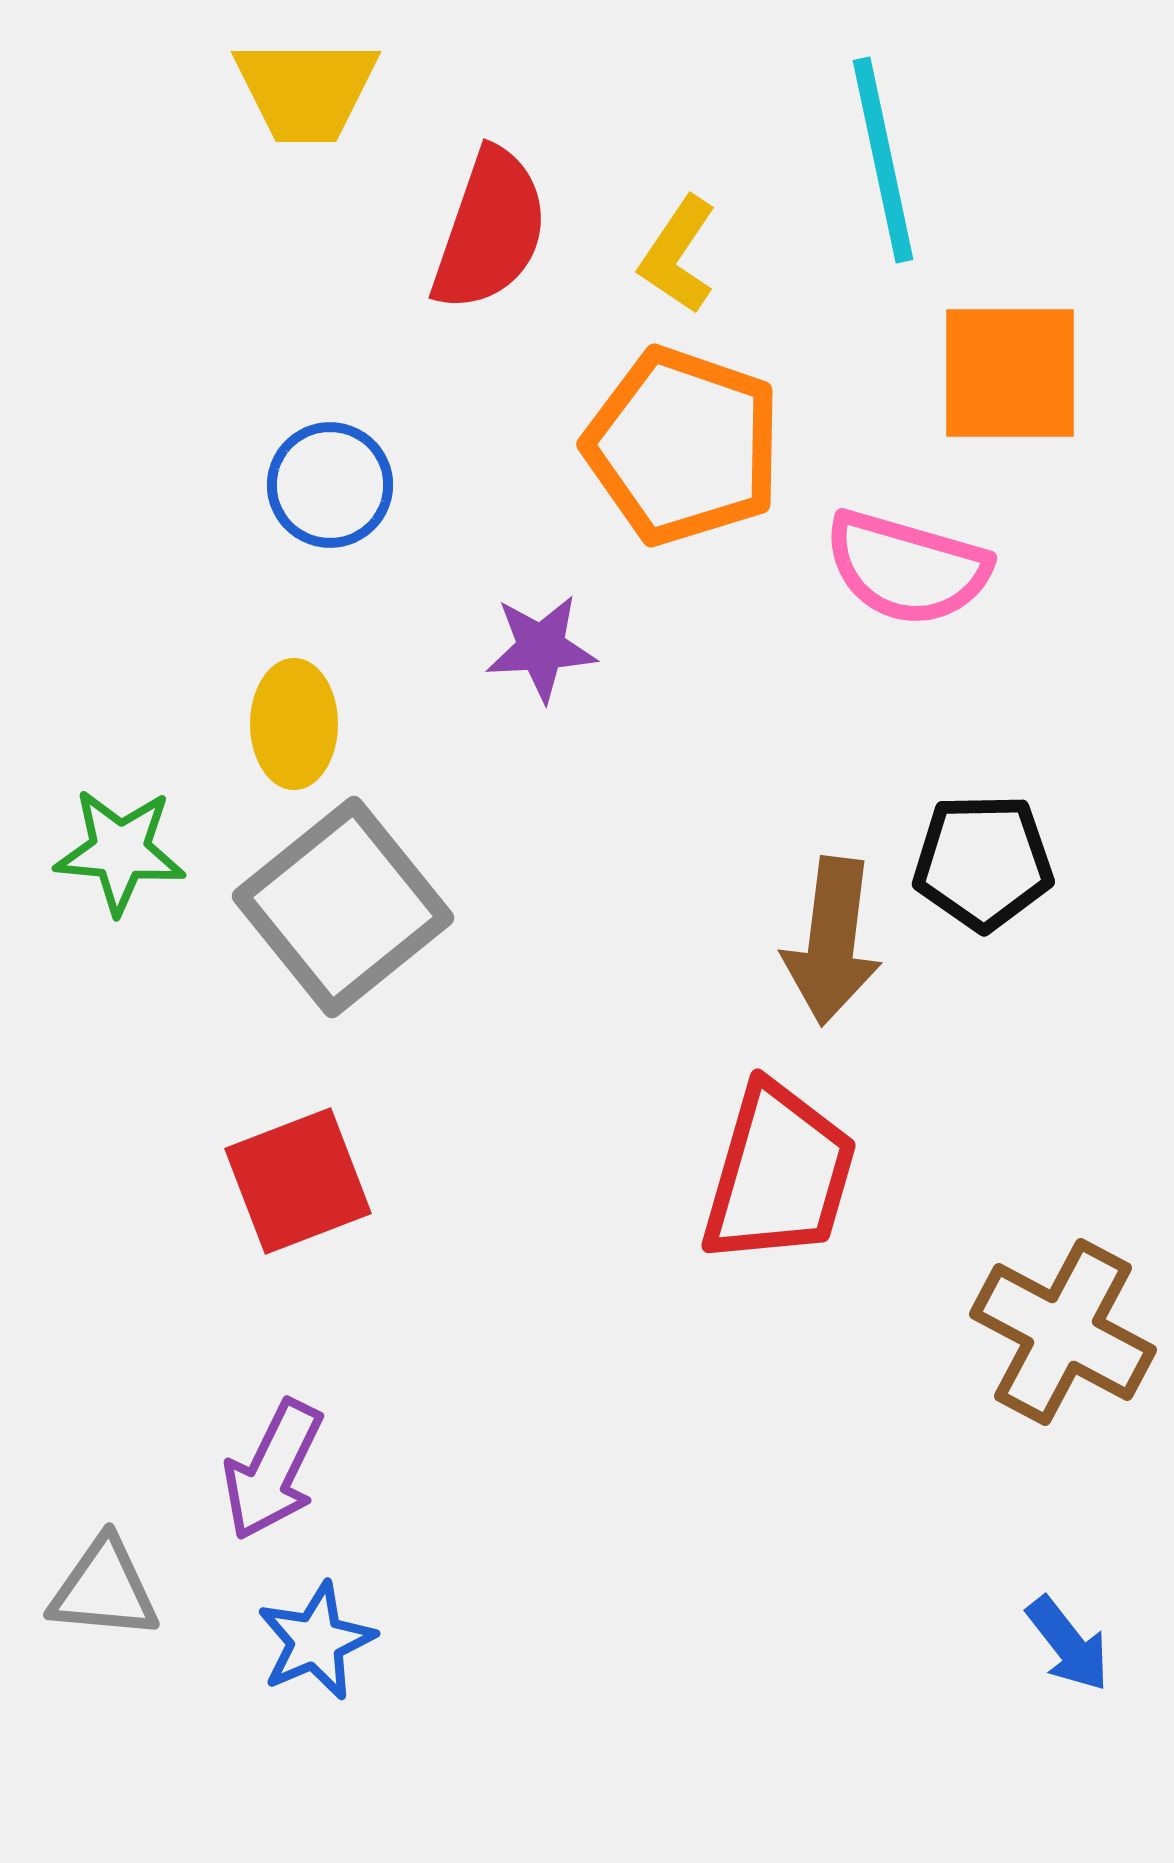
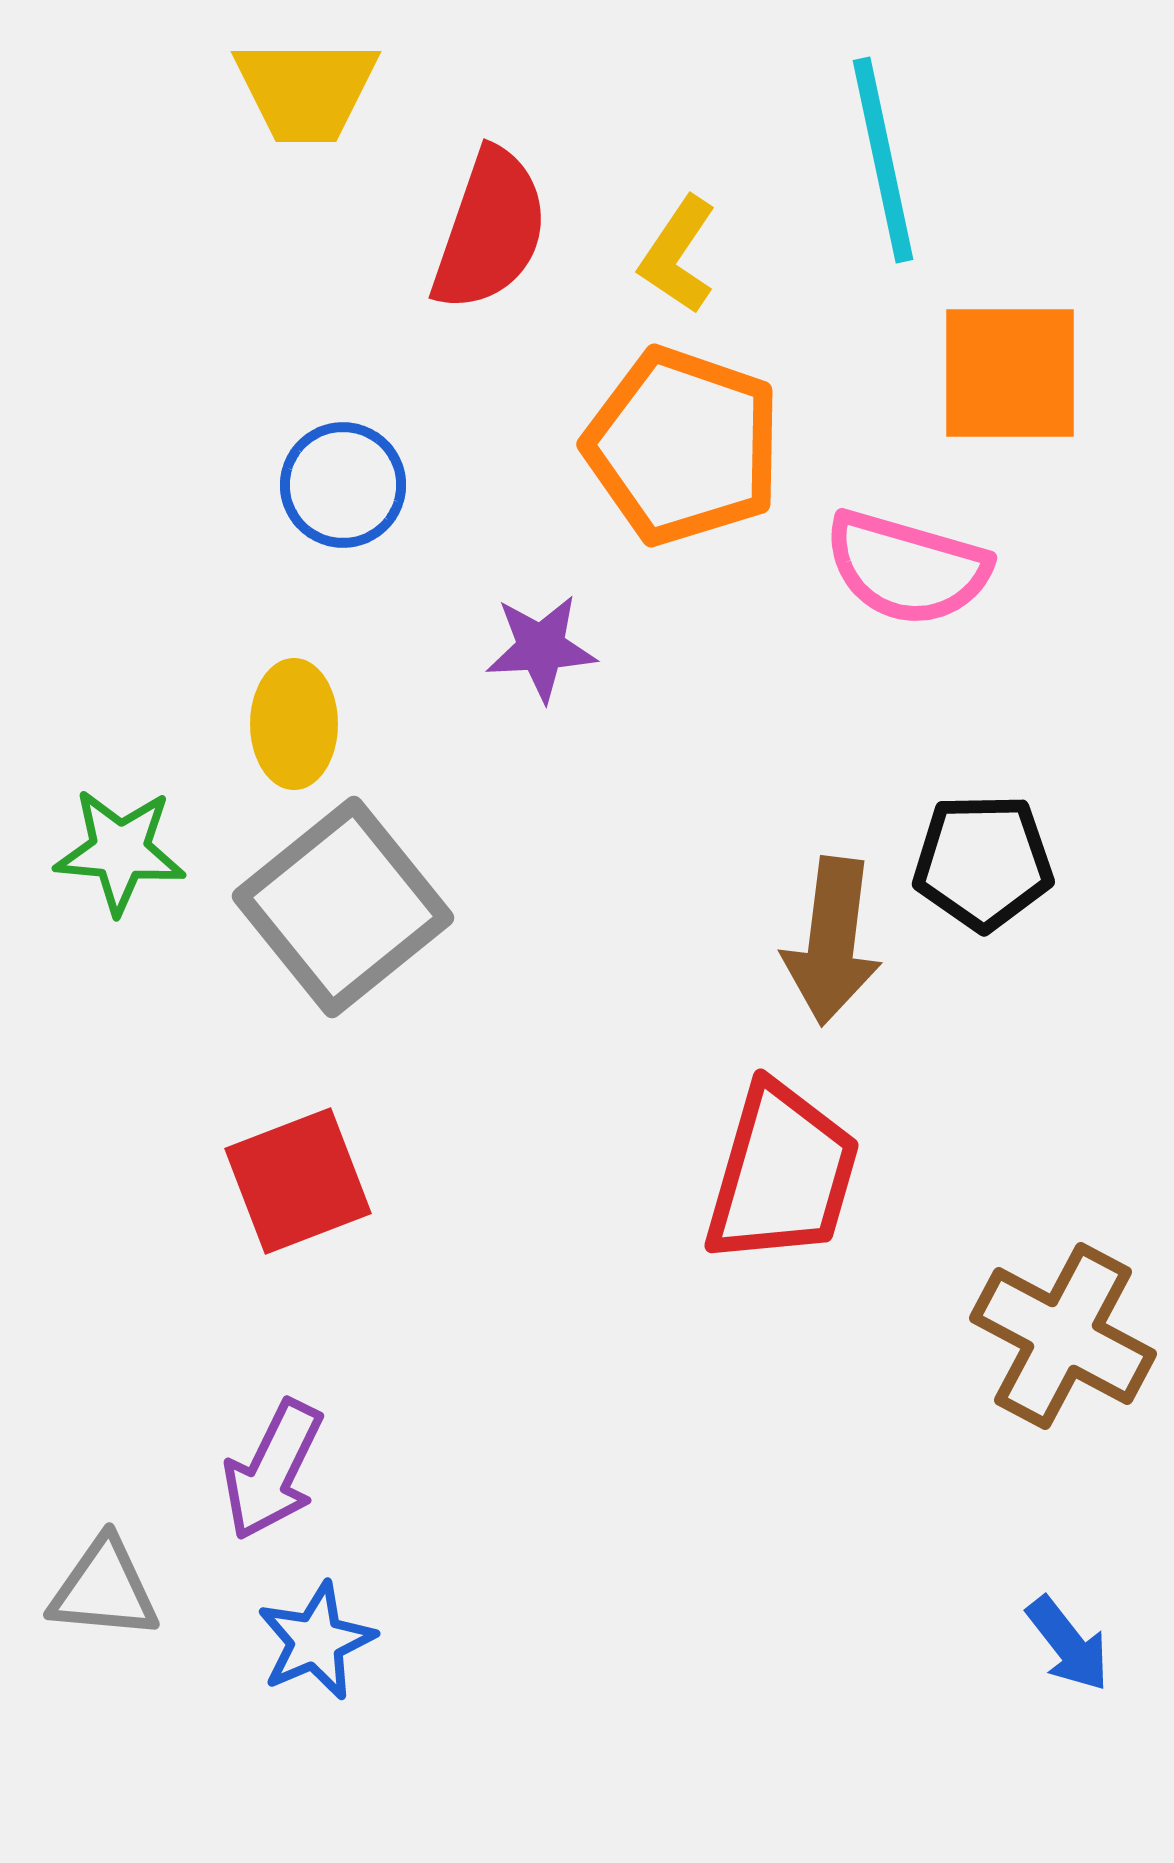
blue circle: moved 13 px right
red trapezoid: moved 3 px right
brown cross: moved 4 px down
